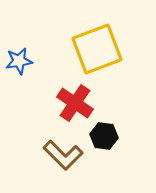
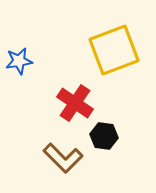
yellow square: moved 17 px right, 1 px down
brown L-shape: moved 3 px down
